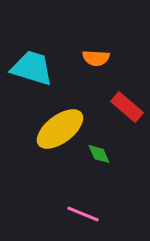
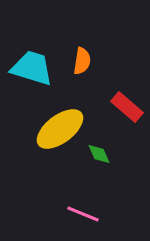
orange semicircle: moved 14 px left, 3 px down; rotated 84 degrees counterclockwise
